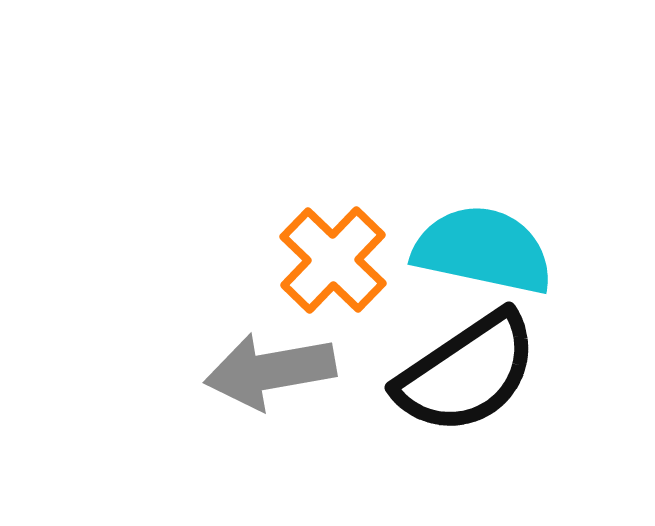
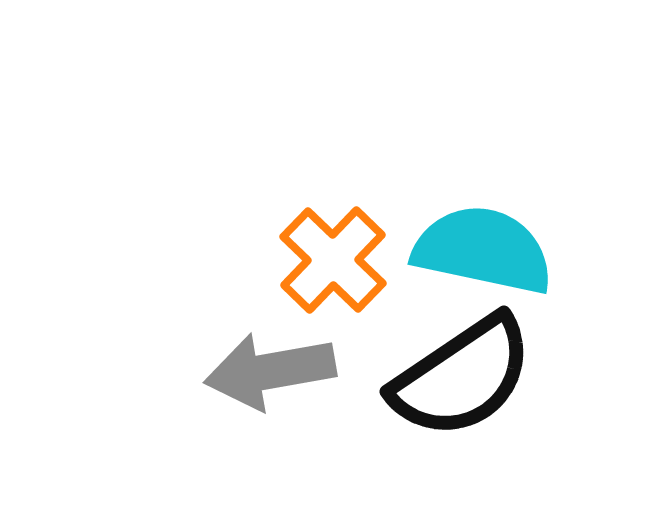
black semicircle: moved 5 px left, 4 px down
